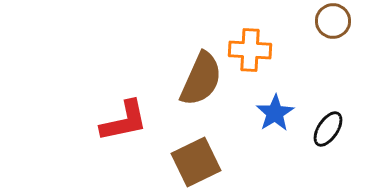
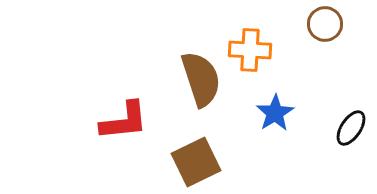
brown circle: moved 8 px left, 3 px down
brown semicircle: rotated 42 degrees counterclockwise
red L-shape: rotated 6 degrees clockwise
black ellipse: moved 23 px right, 1 px up
